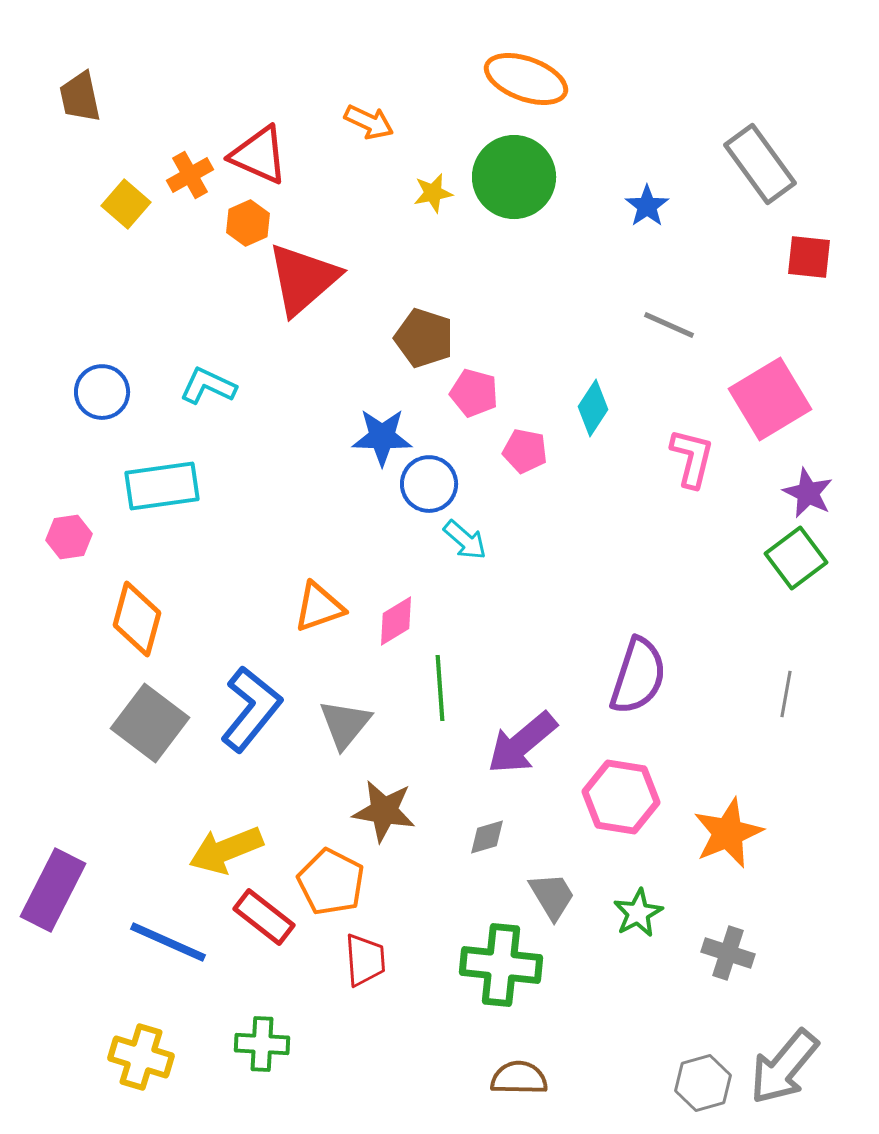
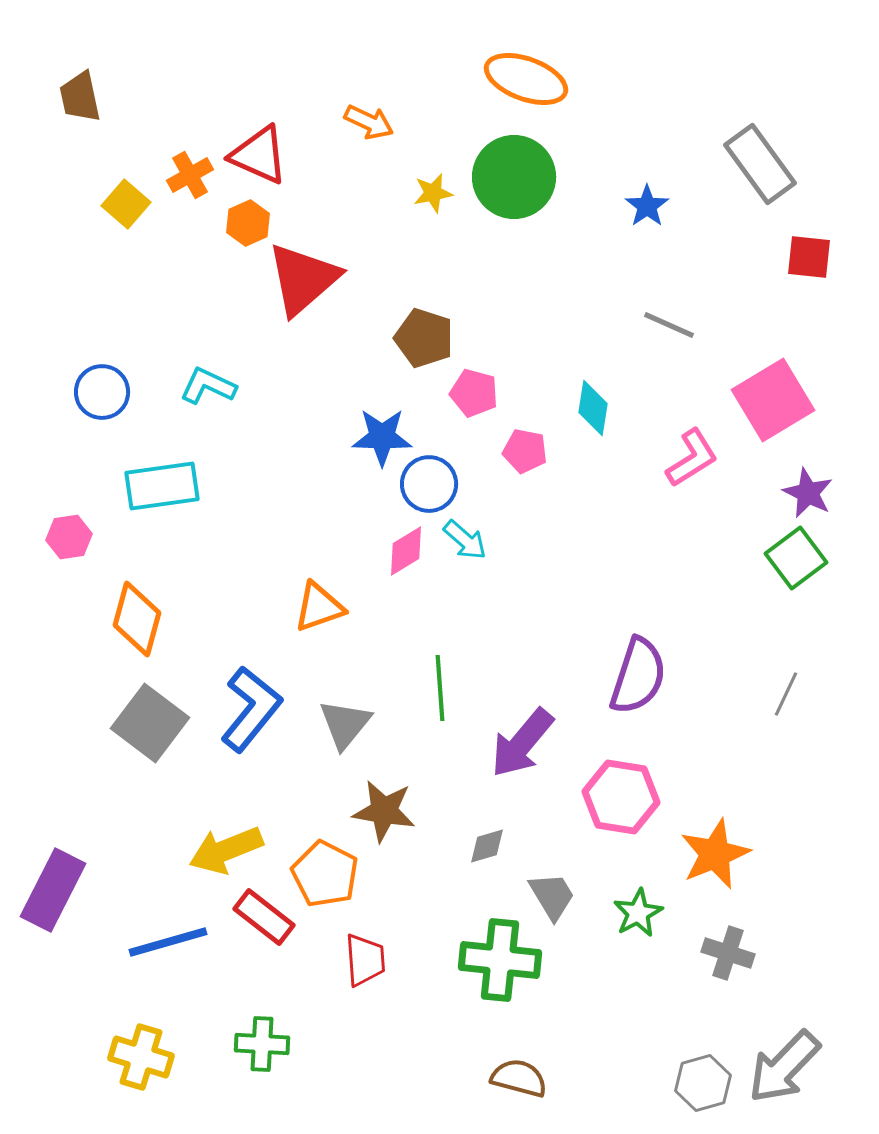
pink square at (770, 399): moved 3 px right, 1 px down
cyan diamond at (593, 408): rotated 24 degrees counterclockwise
pink L-shape at (692, 458): rotated 44 degrees clockwise
pink diamond at (396, 621): moved 10 px right, 70 px up
gray line at (786, 694): rotated 15 degrees clockwise
purple arrow at (522, 743): rotated 10 degrees counterclockwise
orange star at (728, 833): moved 13 px left, 21 px down
gray diamond at (487, 837): moved 9 px down
orange pentagon at (331, 882): moved 6 px left, 8 px up
blue line at (168, 942): rotated 40 degrees counterclockwise
green cross at (501, 965): moved 1 px left, 5 px up
gray arrow at (784, 1067): rotated 4 degrees clockwise
brown semicircle at (519, 1078): rotated 14 degrees clockwise
